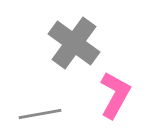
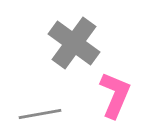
pink L-shape: rotated 6 degrees counterclockwise
